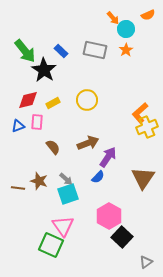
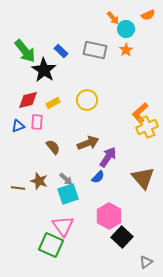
brown triangle: rotated 15 degrees counterclockwise
